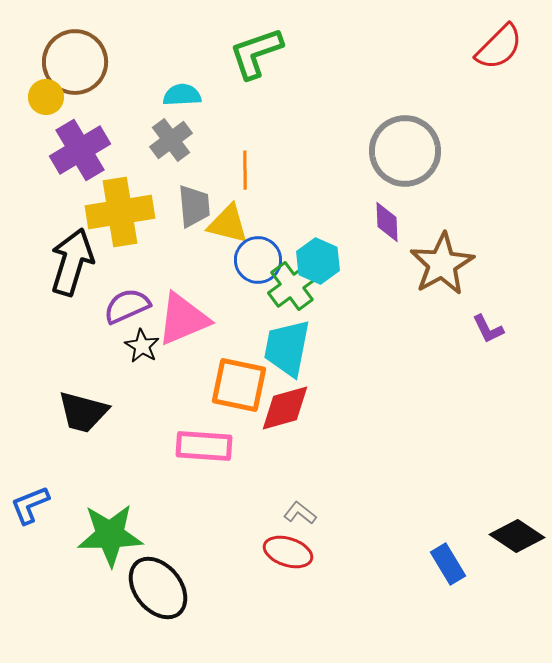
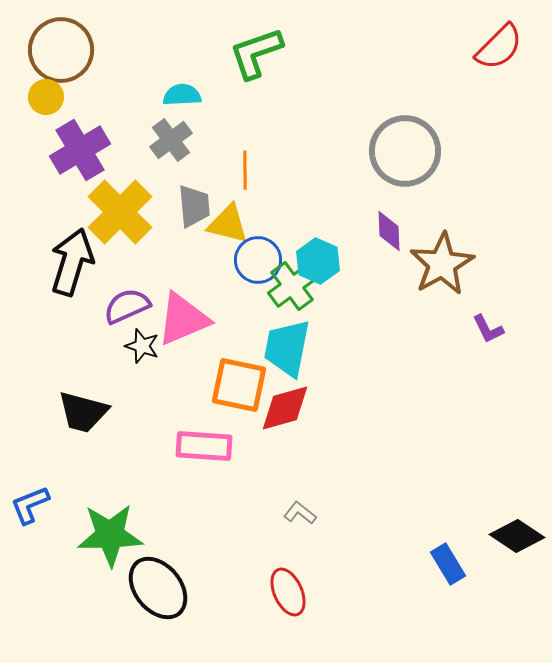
brown circle: moved 14 px left, 12 px up
yellow cross: rotated 36 degrees counterclockwise
purple diamond: moved 2 px right, 9 px down
black star: rotated 12 degrees counterclockwise
red ellipse: moved 40 px down; rotated 48 degrees clockwise
